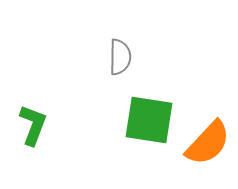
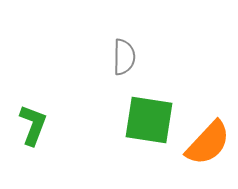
gray semicircle: moved 4 px right
